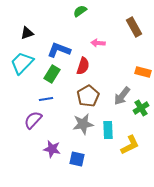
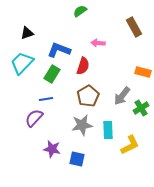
purple semicircle: moved 1 px right, 2 px up
gray star: moved 1 px left, 1 px down
